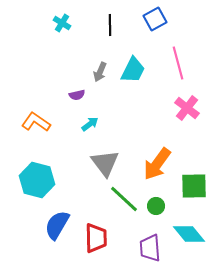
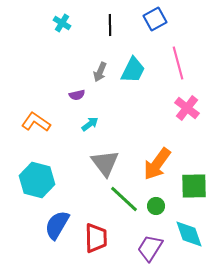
cyan diamond: rotated 20 degrees clockwise
purple trapezoid: rotated 36 degrees clockwise
